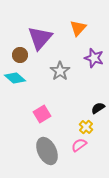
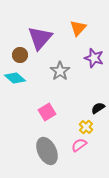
pink square: moved 5 px right, 2 px up
